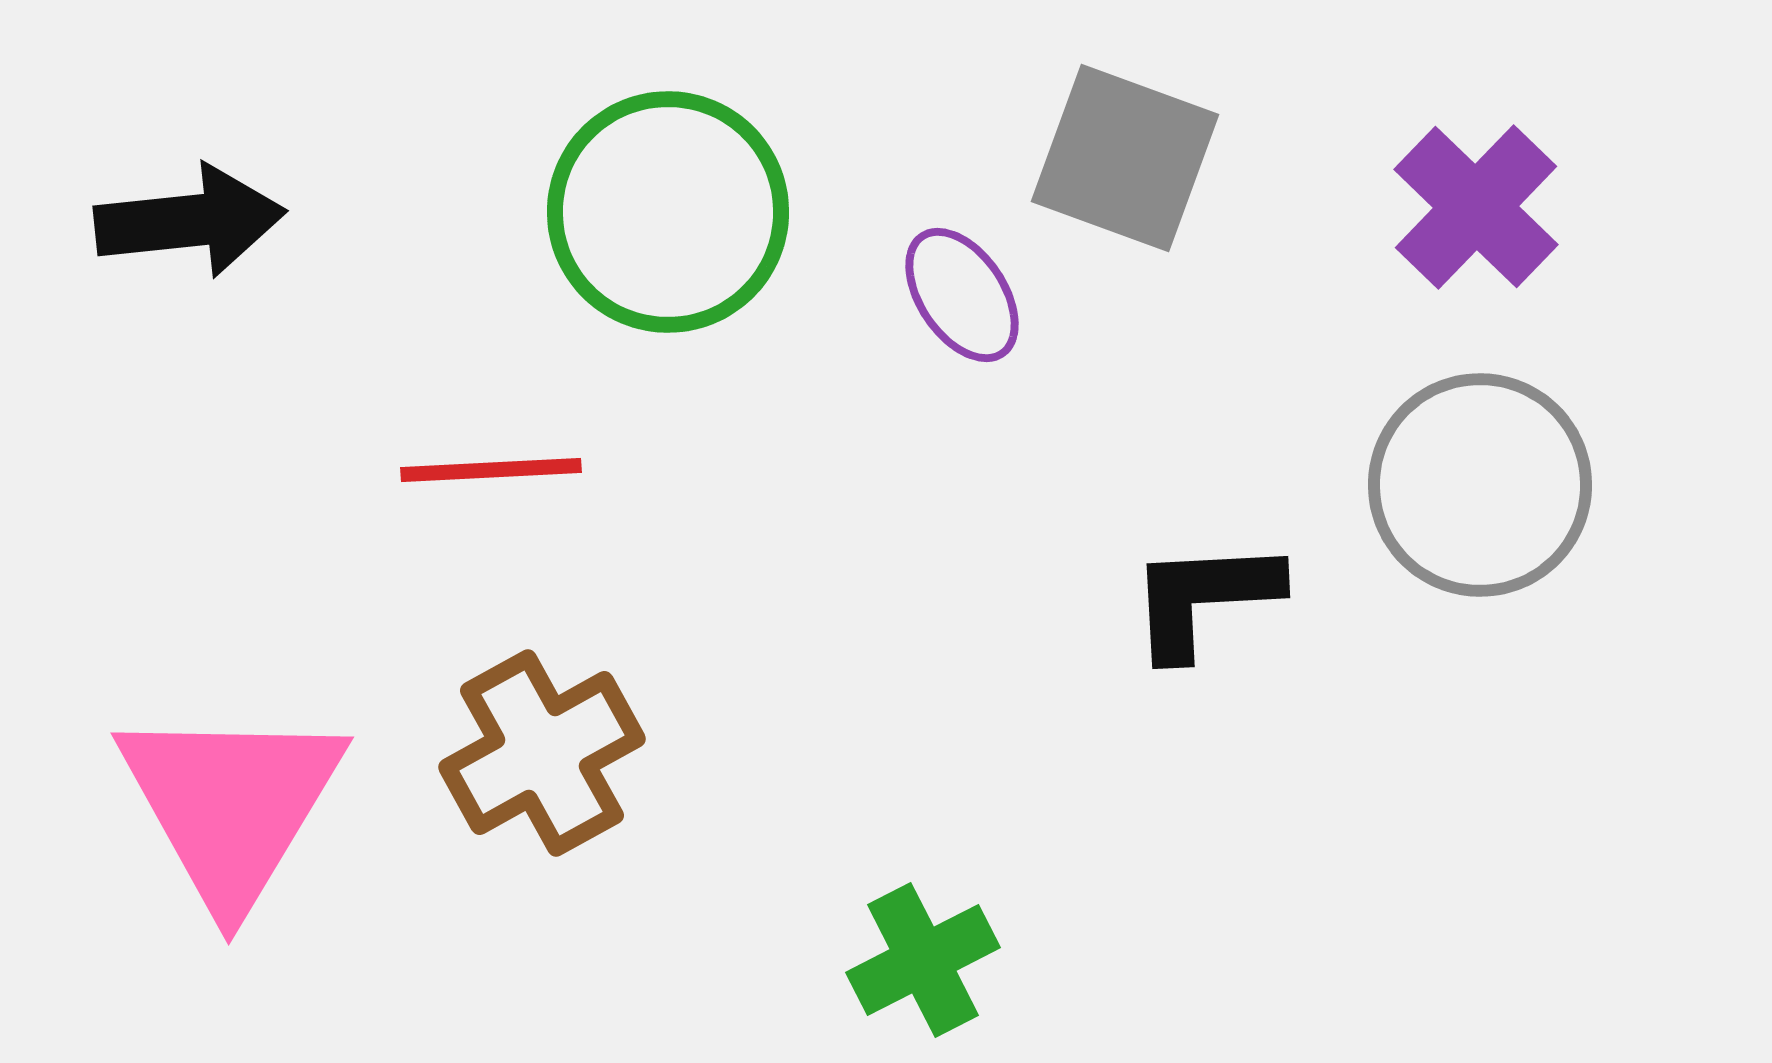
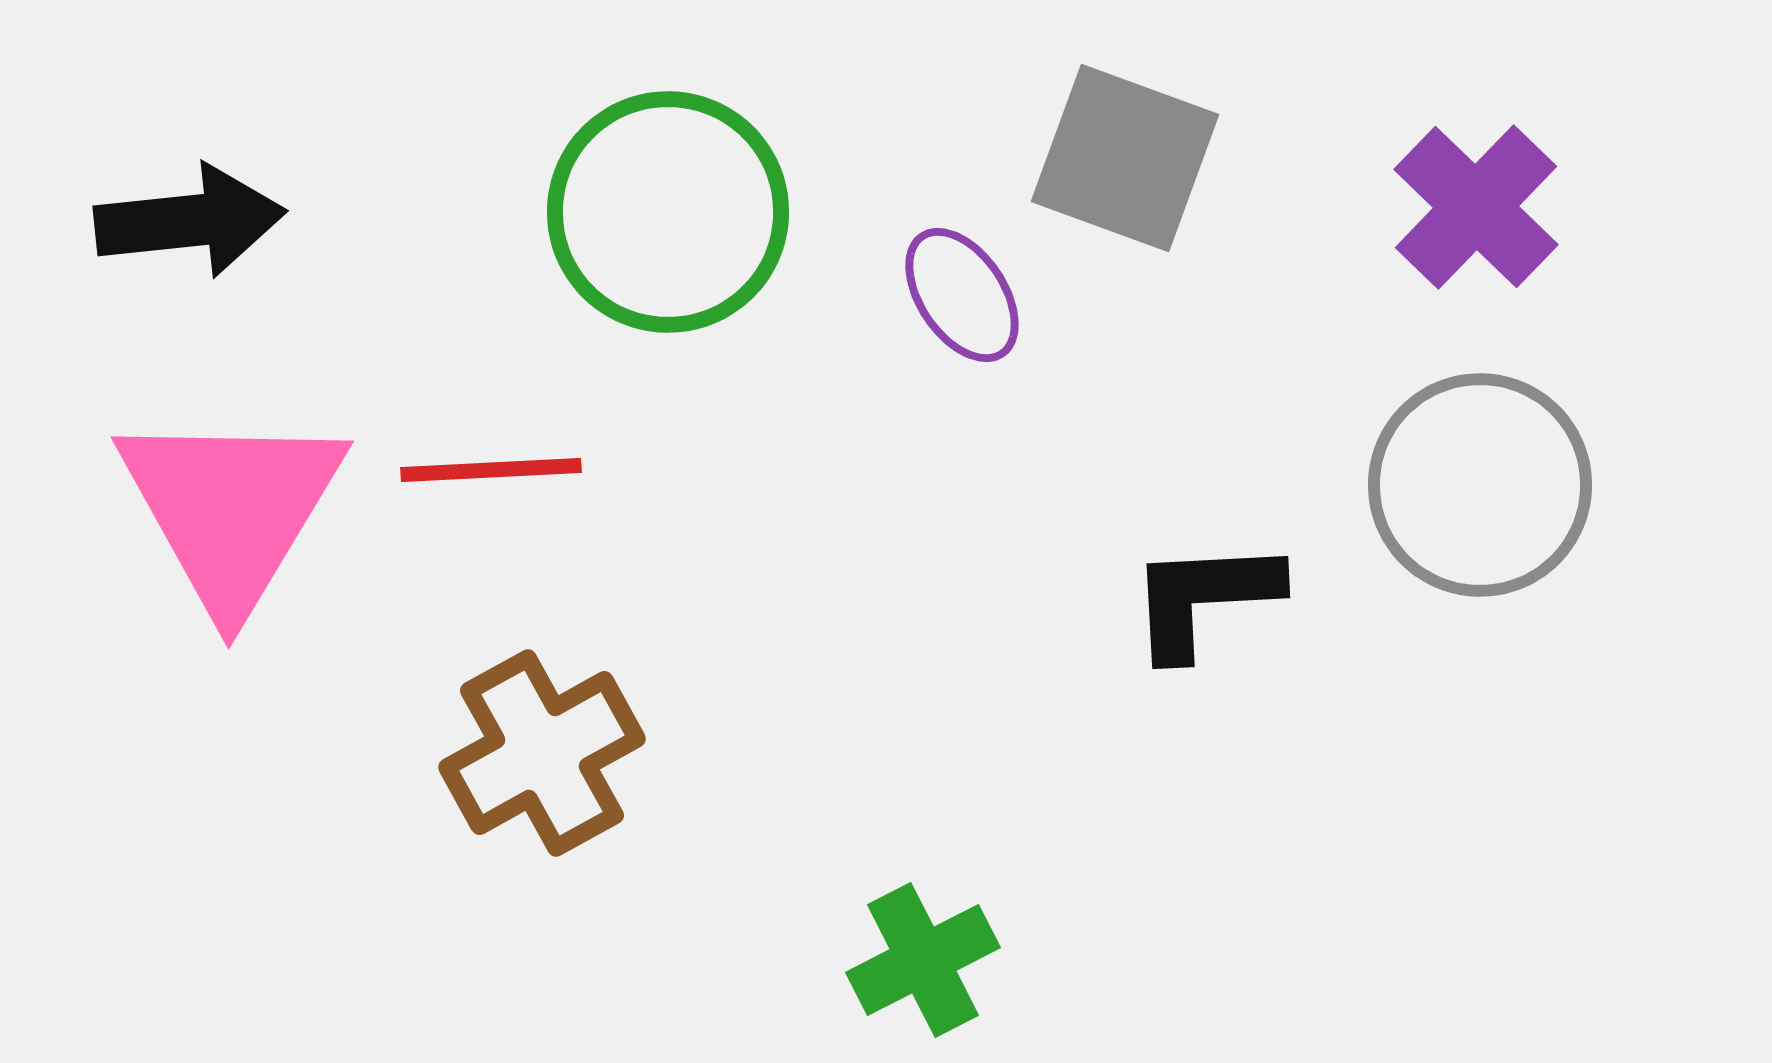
pink triangle: moved 296 px up
